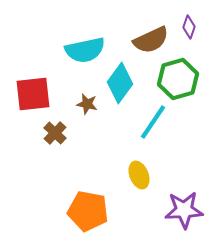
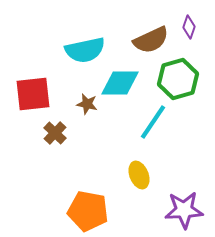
cyan diamond: rotated 54 degrees clockwise
